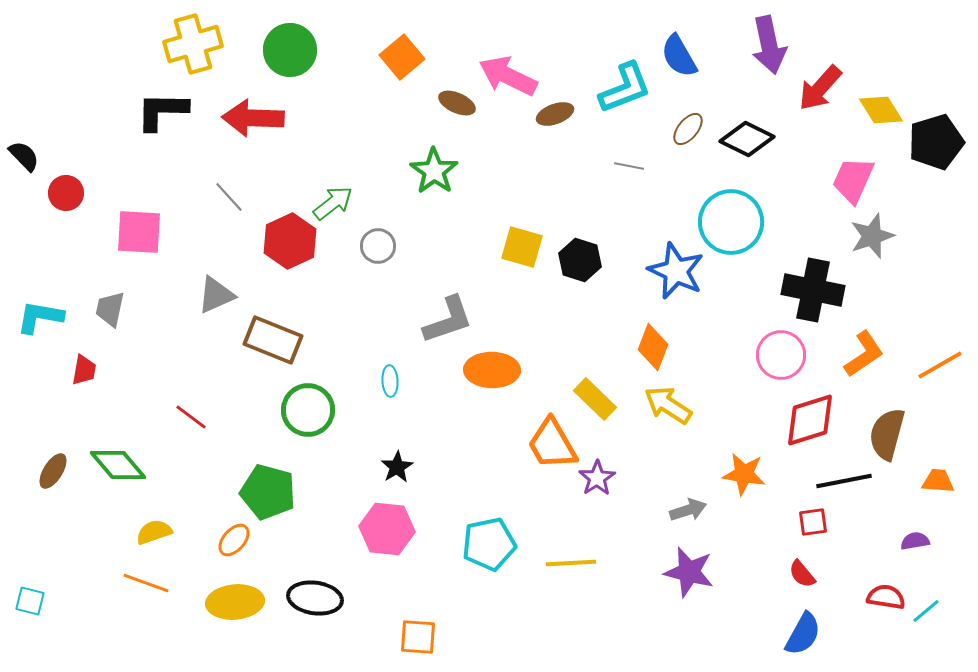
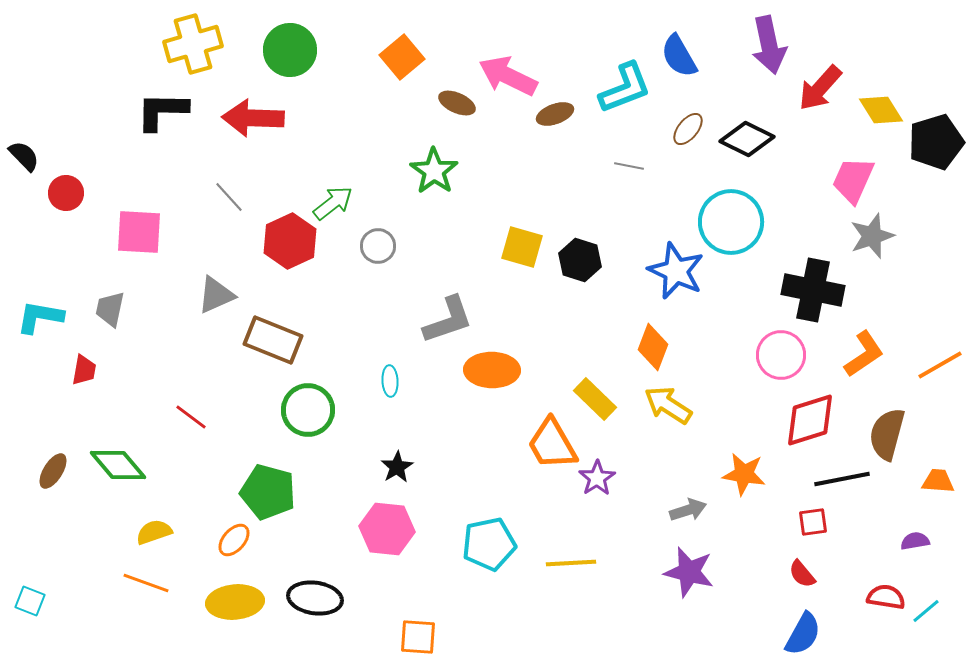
black line at (844, 481): moved 2 px left, 2 px up
cyan square at (30, 601): rotated 8 degrees clockwise
